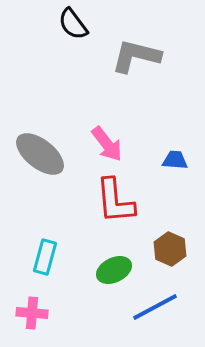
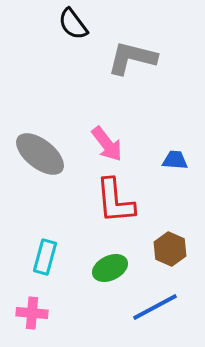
gray L-shape: moved 4 px left, 2 px down
green ellipse: moved 4 px left, 2 px up
